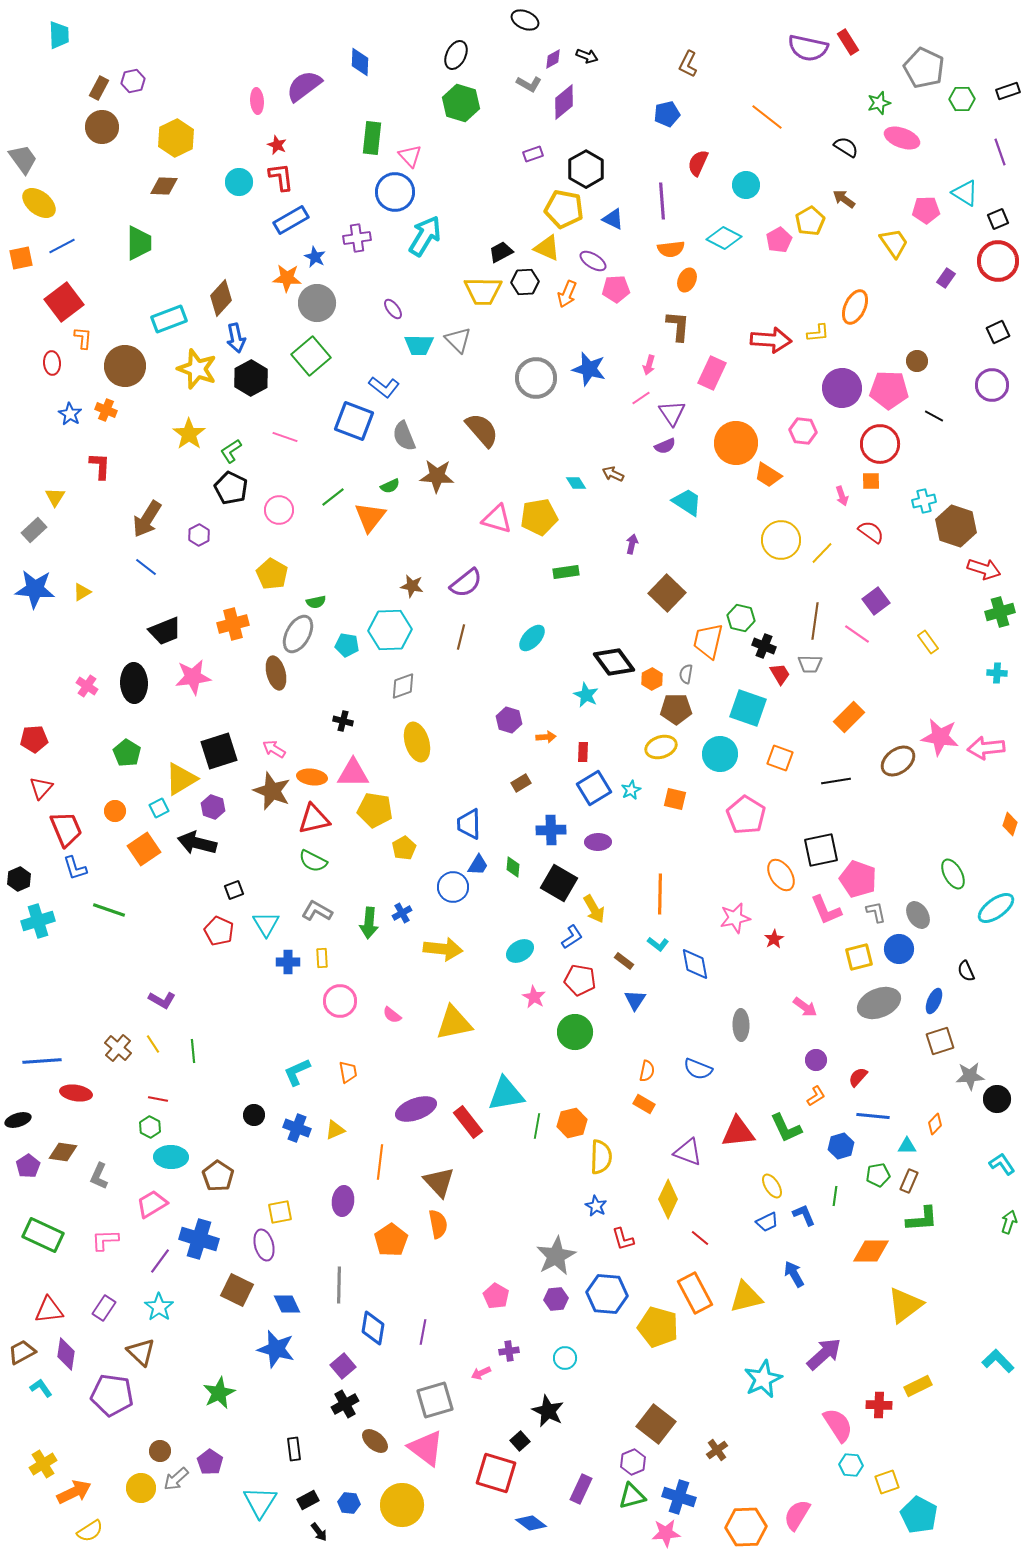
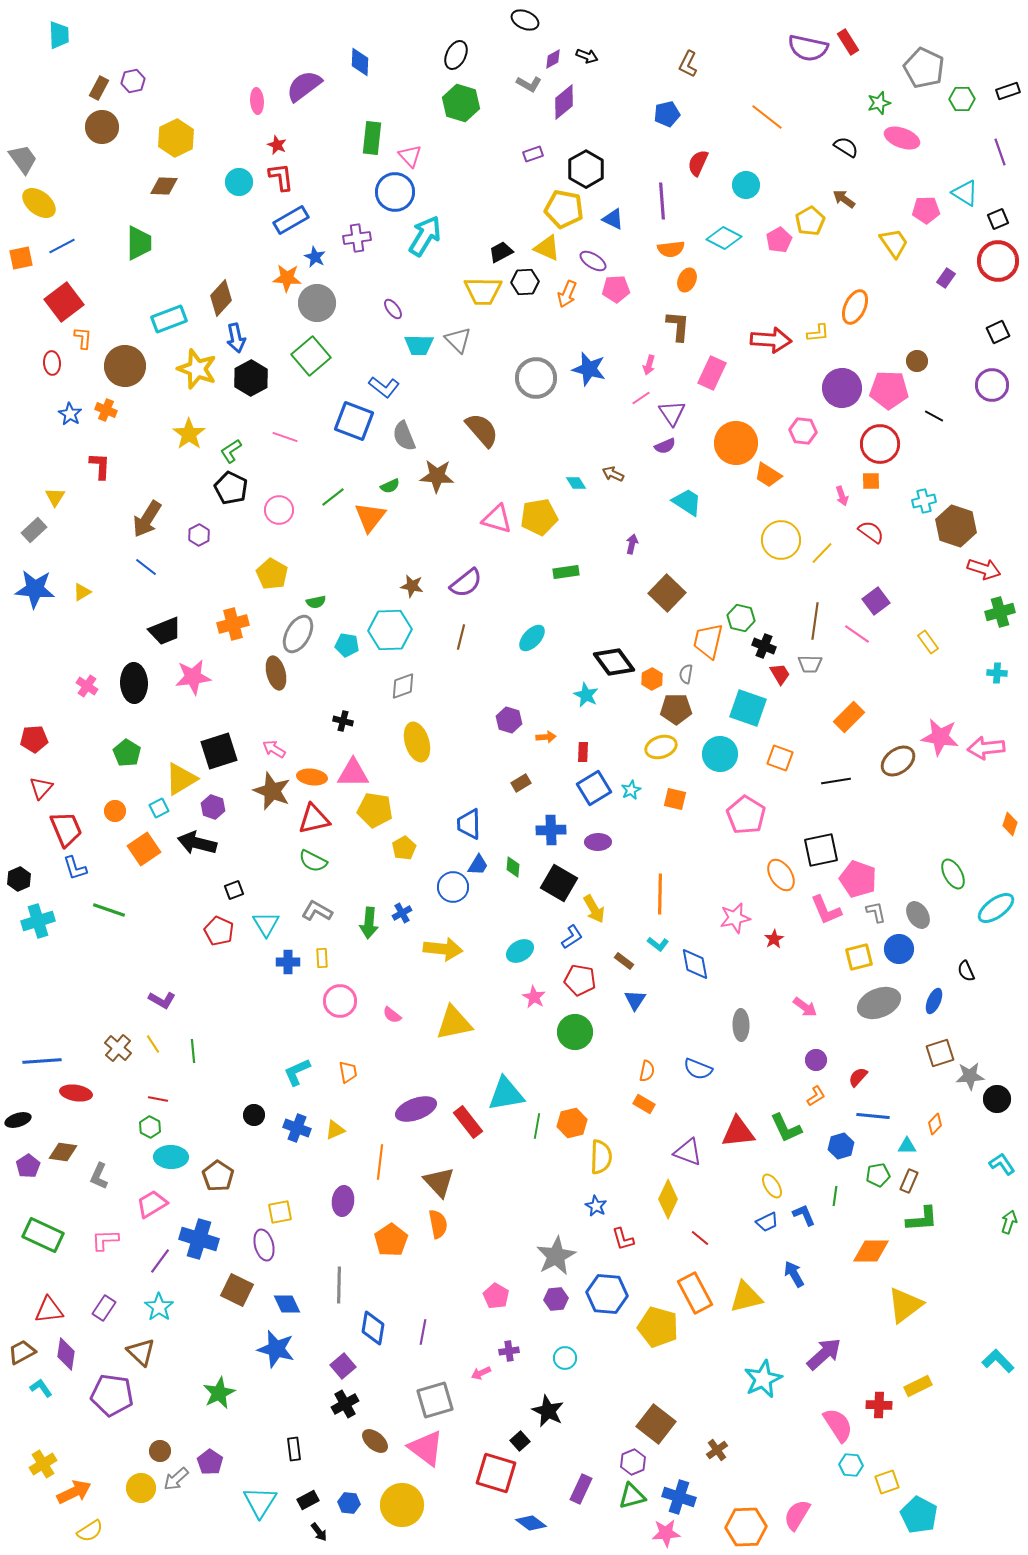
brown square at (940, 1041): moved 12 px down
